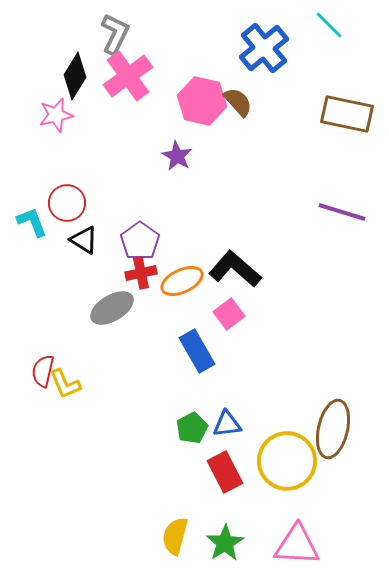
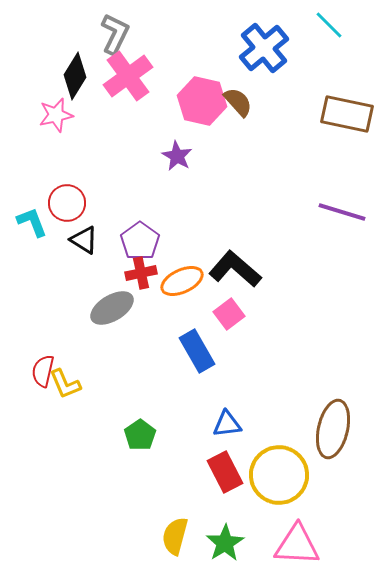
green pentagon: moved 52 px left, 7 px down; rotated 8 degrees counterclockwise
yellow circle: moved 8 px left, 14 px down
